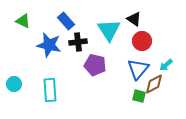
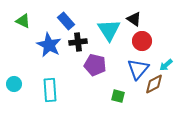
blue star: rotated 15 degrees clockwise
green square: moved 21 px left
